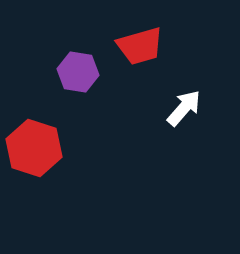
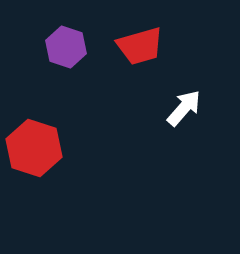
purple hexagon: moved 12 px left, 25 px up; rotated 9 degrees clockwise
